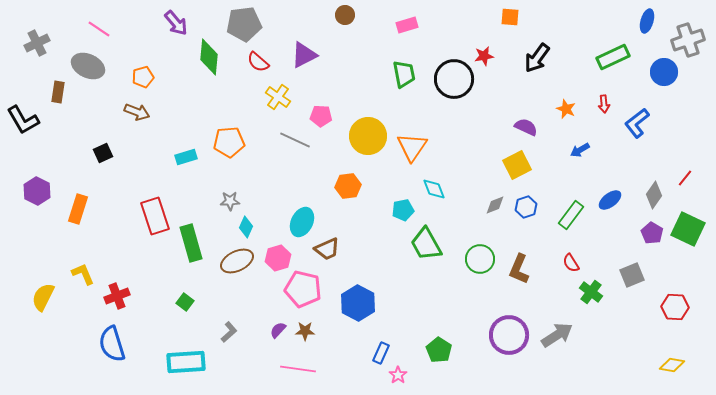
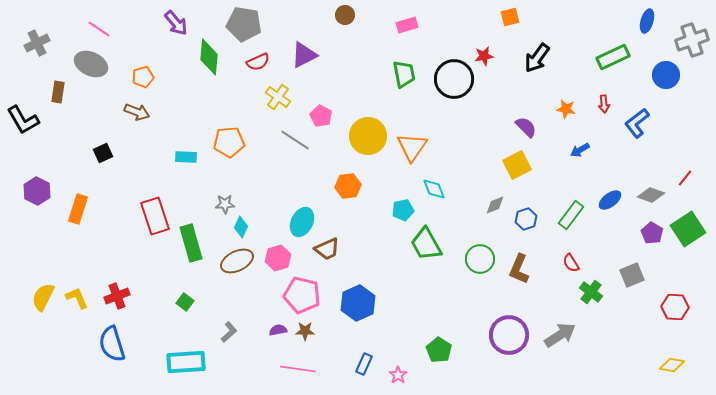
orange square at (510, 17): rotated 18 degrees counterclockwise
gray pentagon at (244, 24): rotated 16 degrees clockwise
gray cross at (688, 40): moved 4 px right
red semicircle at (258, 62): rotated 65 degrees counterclockwise
gray ellipse at (88, 66): moved 3 px right, 2 px up
blue circle at (664, 72): moved 2 px right, 3 px down
orange star at (566, 109): rotated 12 degrees counterclockwise
pink pentagon at (321, 116): rotated 25 degrees clockwise
purple semicircle at (526, 127): rotated 20 degrees clockwise
gray line at (295, 140): rotated 8 degrees clockwise
cyan rectangle at (186, 157): rotated 20 degrees clockwise
gray diamond at (654, 195): moved 3 px left; rotated 76 degrees clockwise
gray star at (230, 201): moved 5 px left, 3 px down
blue hexagon at (526, 207): moved 12 px down
cyan diamond at (246, 227): moved 5 px left
green square at (688, 229): rotated 32 degrees clockwise
yellow L-shape at (83, 274): moved 6 px left, 24 px down
pink pentagon at (303, 289): moved 1 px left, 6 px down
blue hexagon at (358, 303): rotated 8 degrees clockwise
purple semicircle at (278, 330): rotated 36 degrees clockwise
gray arrow at (557, 335): moved 3 px right
blue rectangle at (381, 353): moved 17 px left, 11 px down
